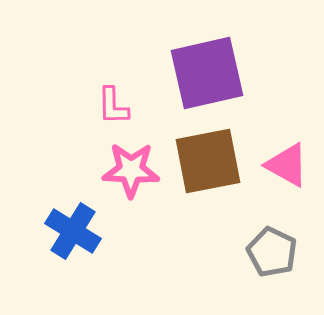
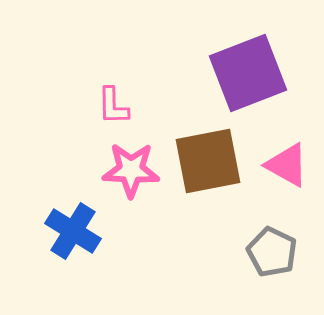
purple square: moved 41 px right; rotated 8 degrees counterclockwise
